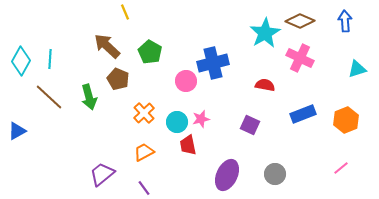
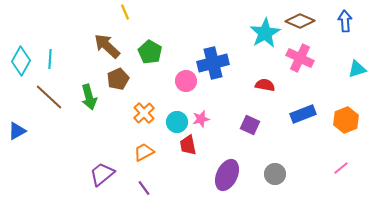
brown pentagon: rotated 25 degrees clockwise
